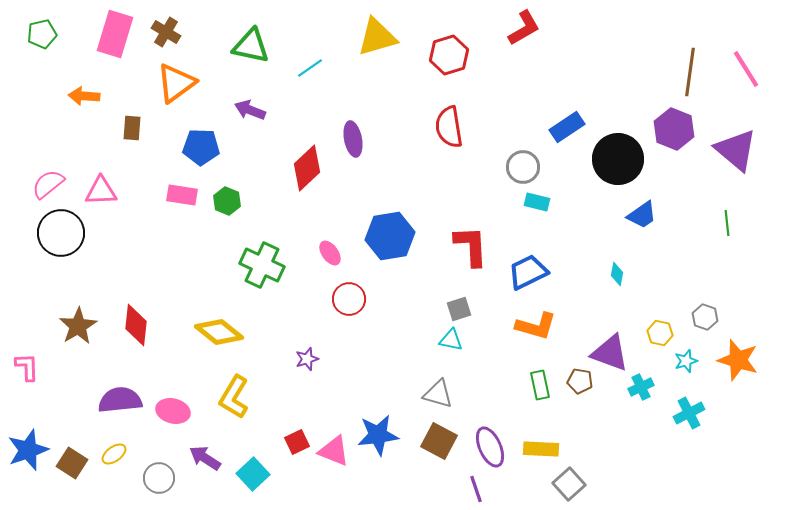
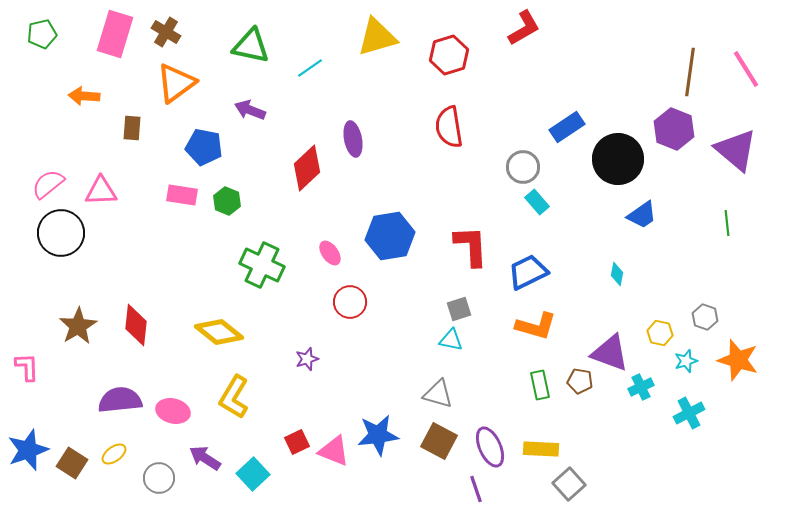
blue pentagon at (201, 147): moved 3 px right; rotated 9 degrees clockwise
cyan rectangle at (537, 202): rotated 35 degrees clockwise
red circle at (349, 299): moved 1 px right, 3 px down
